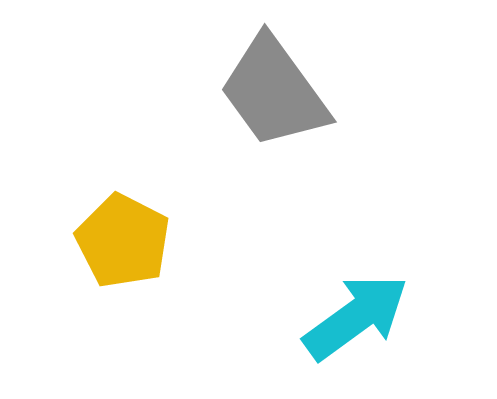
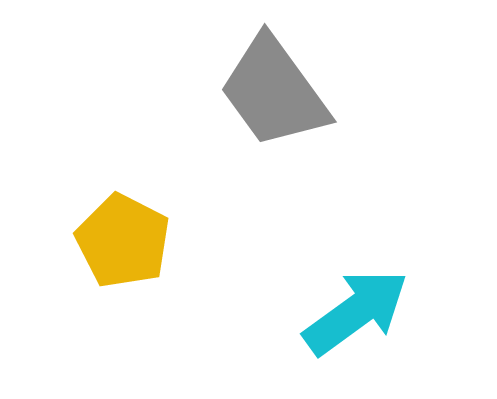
cyan arrow: moved 5 px up
